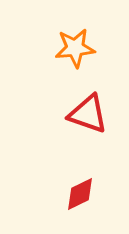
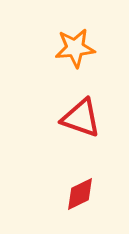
red triangle: moved 7 px left, 4 px down
